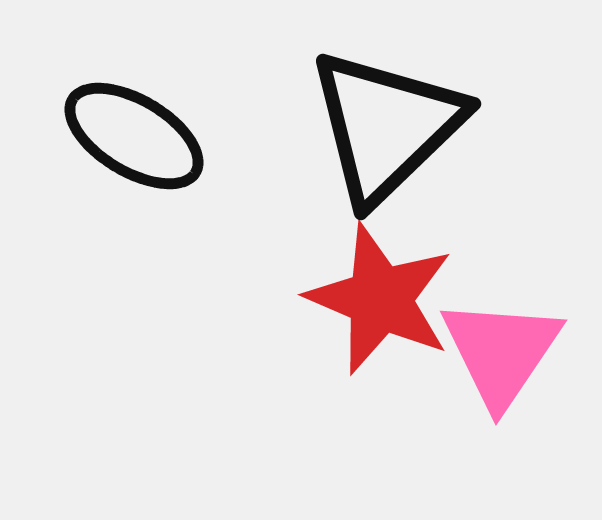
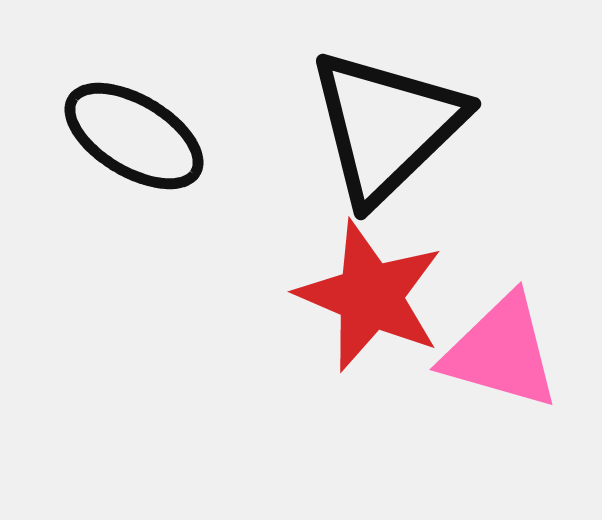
red star: moved 10 px left, 3 px up
pink triangle: rotated 48 degrees counterclockwise
